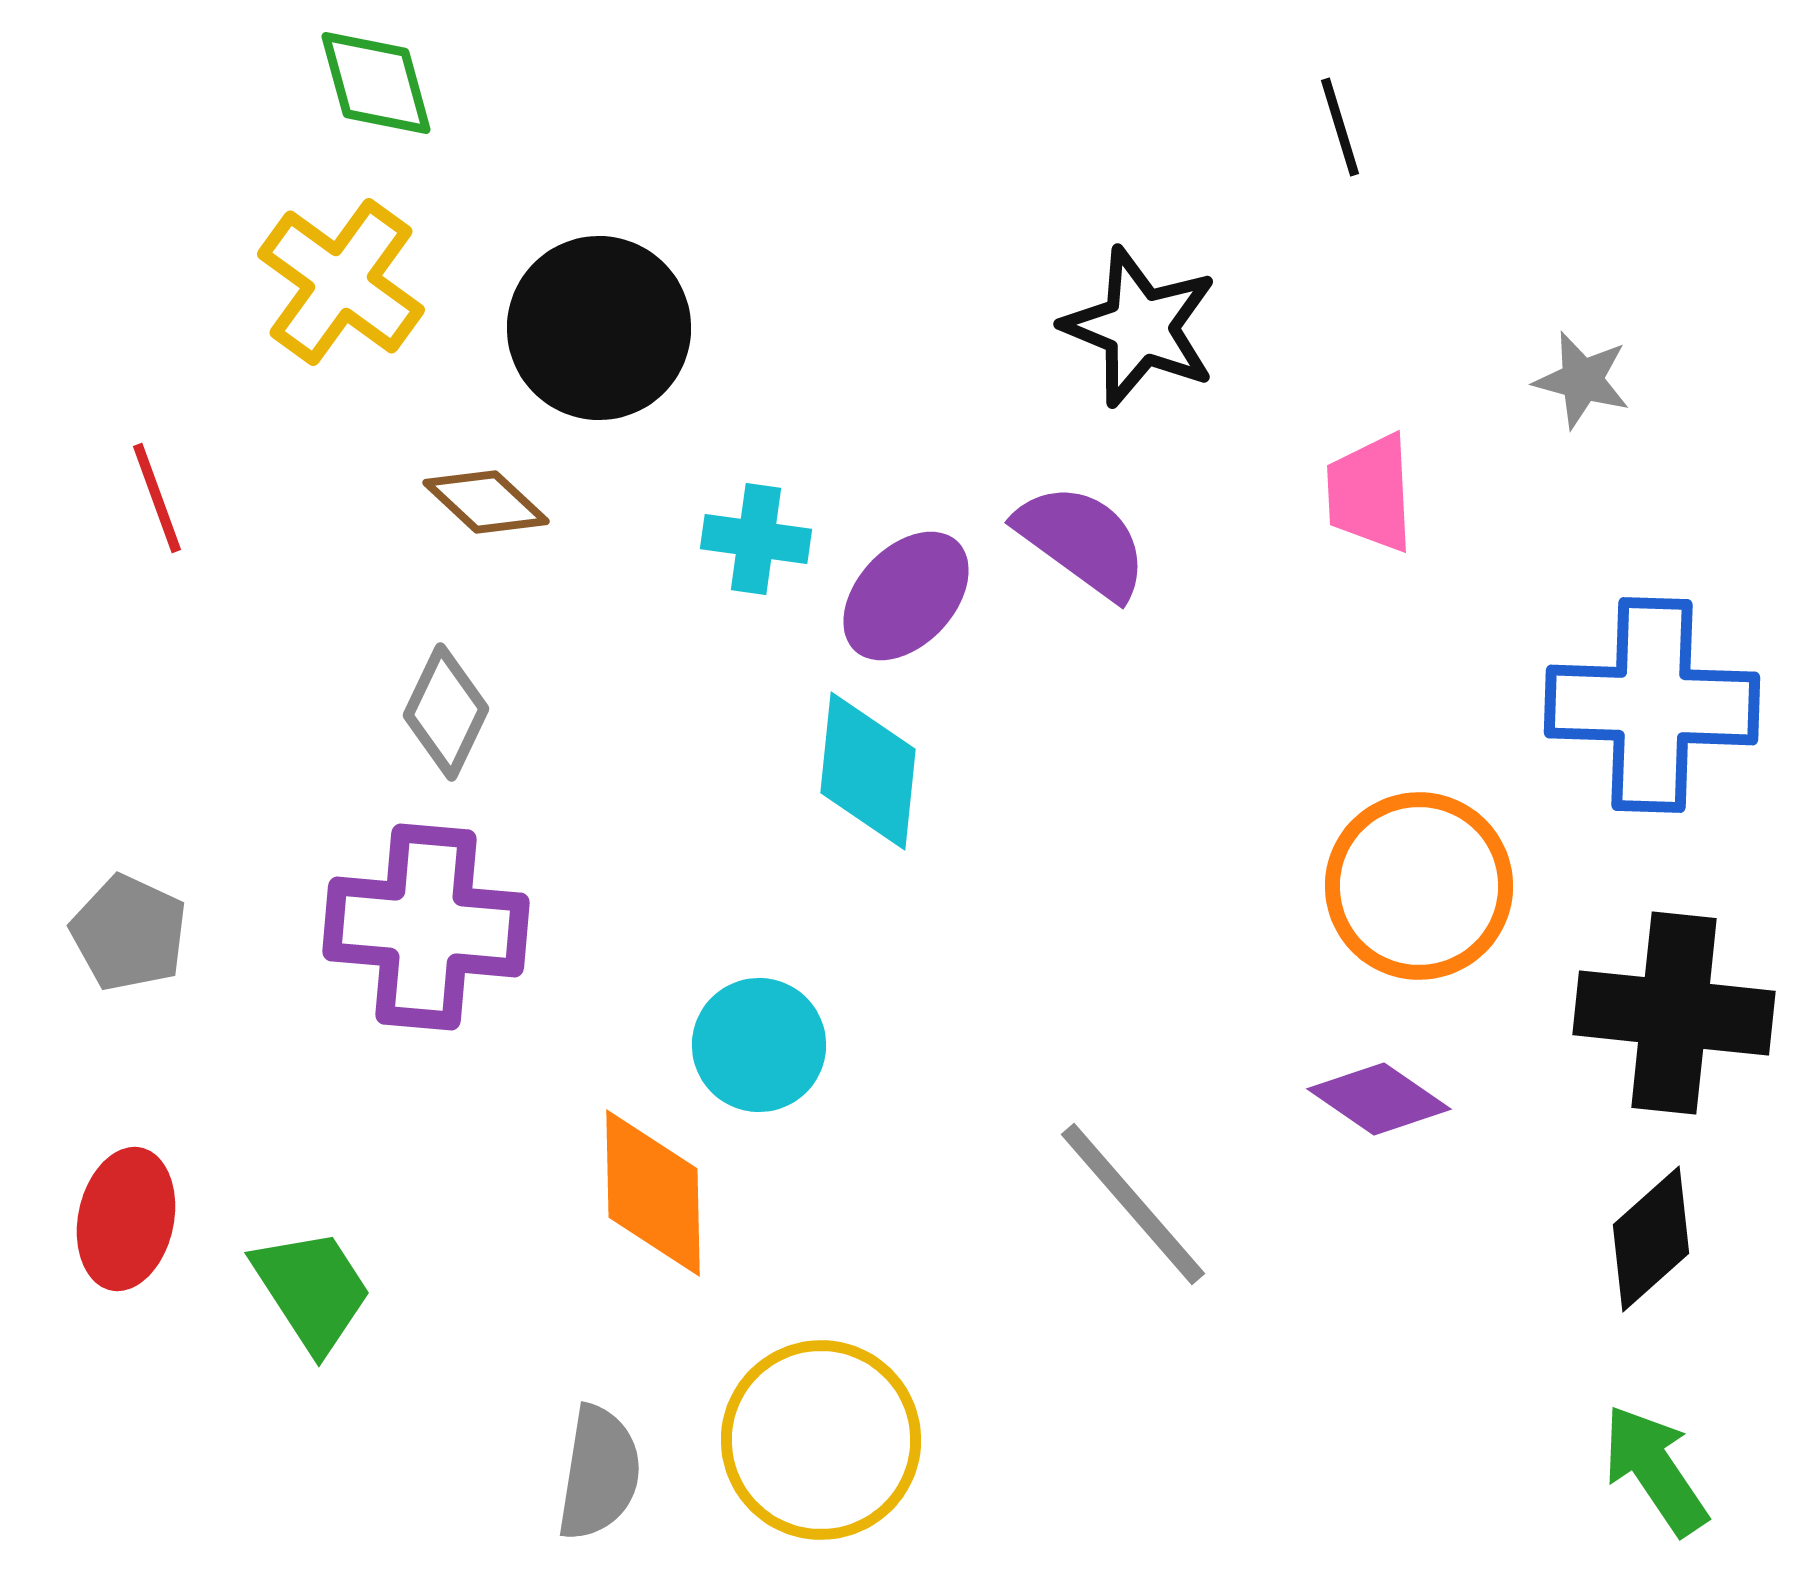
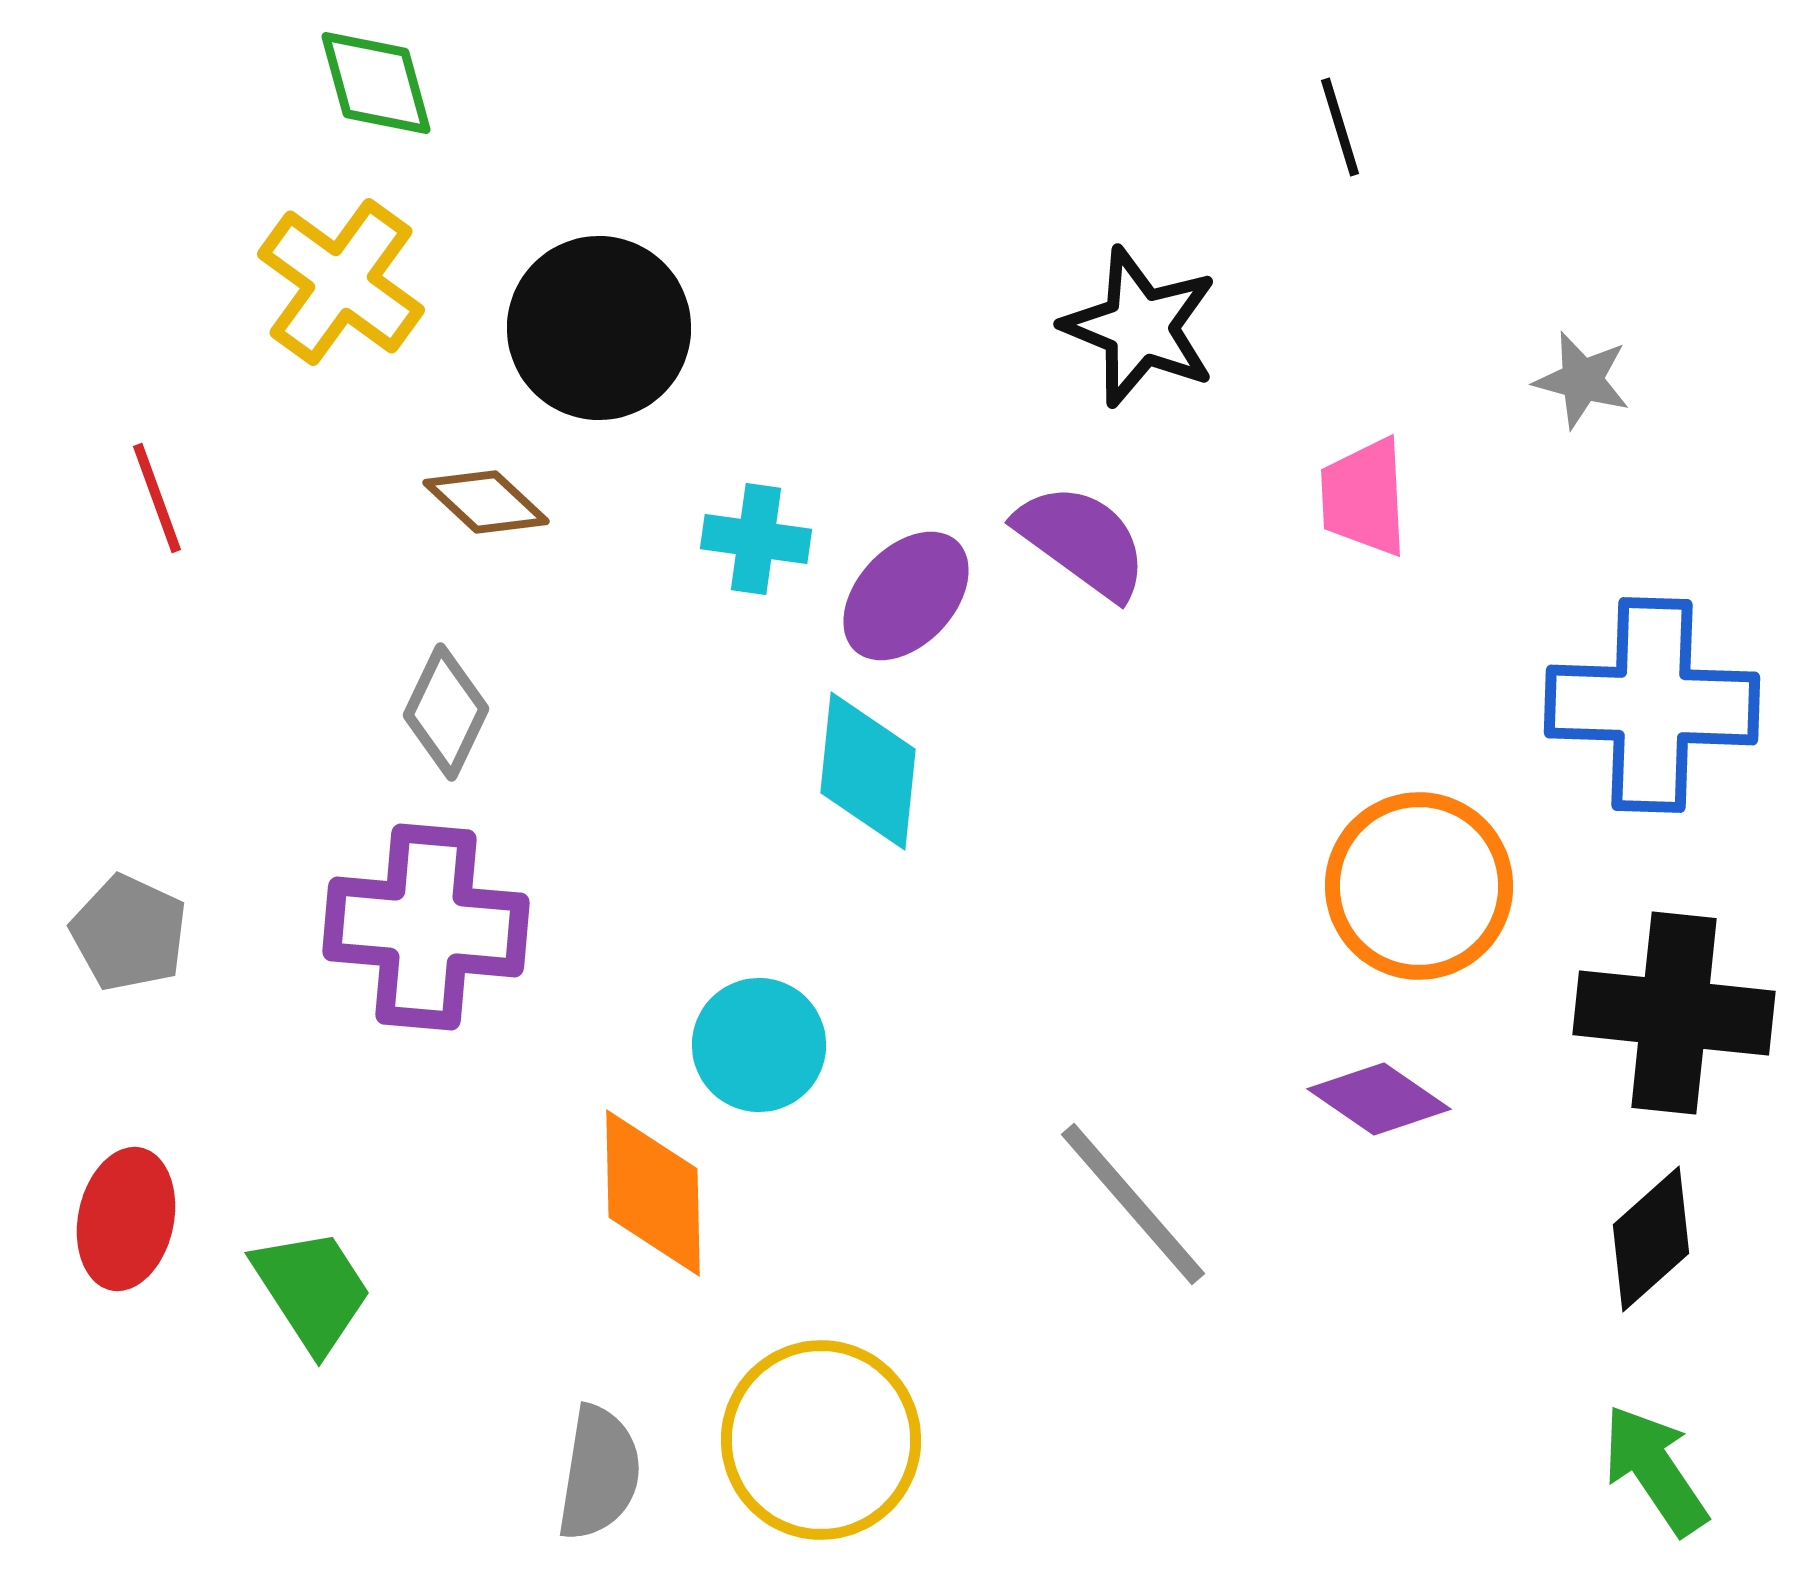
pink trapezoid: moved 6 px left, 4 px down
